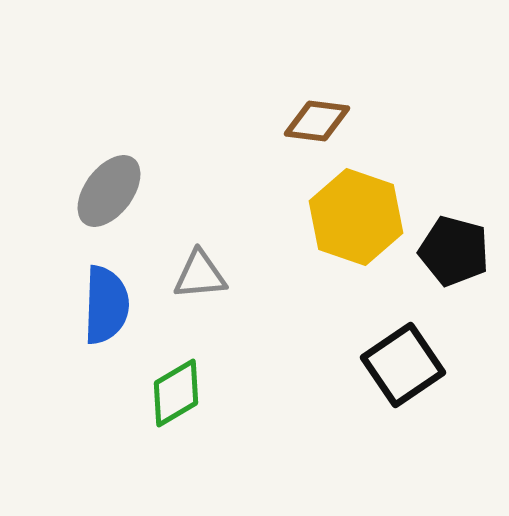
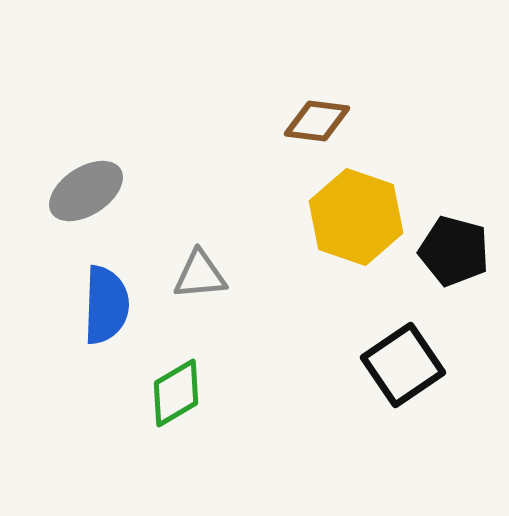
gray ellipse: moved 23 px left; rotated 20 degrees clockwise
